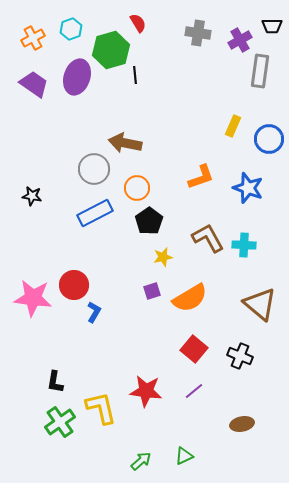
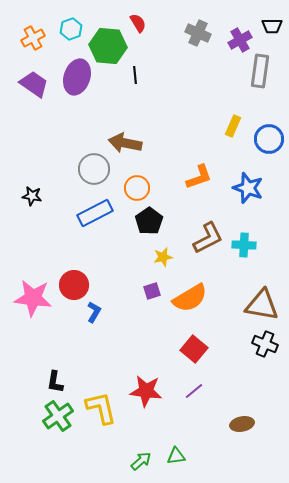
gray cross: rotated 15 degrees clockwise
green hexagon: moved 3 px left, 4 px up; rotated 21 degrees clockwise
orange L-shape: moved 2 px left
brown L-shape: rotated 92 degrees clockwise
brown triangle: moved 2 px right, 1 px down; rotated 30 degrees counterclockwise
black cross: moved 25 px right, 12 px up
green cross: moved 2 px left, 6 px up
green triangle: moved 8 px left; rotated 18 degrees clockwise
